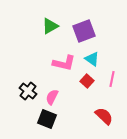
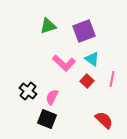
green triangle: moved 2 px left; rotated 12 degrees clockwise
pink L-shape: rotated 30 degrees clockwise
red semicircle: moved 4 px down
